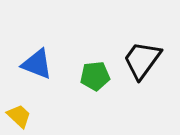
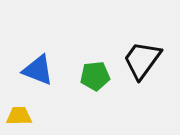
blue triangle: moved 1 px right, 6 px down
yellow trapezoid: rotated 44 degrees counterclockwise
